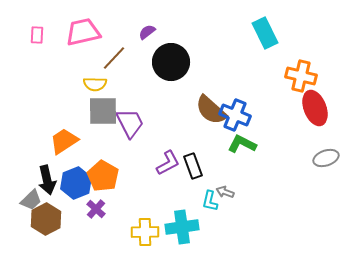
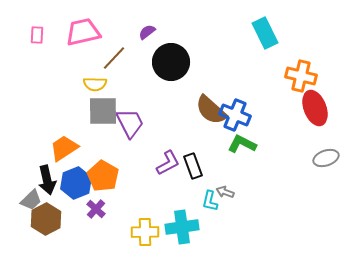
orange trapezoid: moved 7 px down
